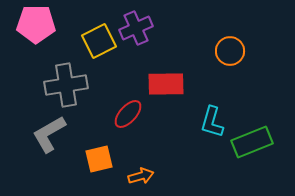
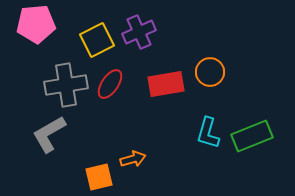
pink pentagon: rotated 6 degrees counterclockwise
purple cross: moved 3 px right, 4 px down
yellow square: moved 2 px left, 1 px up
orange circle: moved 20 px left, 21 px down
red rectangle: rotated 9 degrees counterclockwise
red ellipse: moved 18 px left, 30 px up; rotated 8 degrees counterclockwise
cyan L-shape: moved 4 px left, 11 px down
green rectangle: moved 6 px up
orange square: moved 18 px down
orange arrow: moved 8 px left, 17 px up
